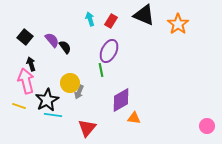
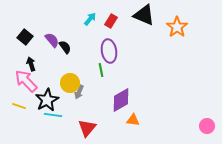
cyan arrow: rotated 56 degrees clockwise
orange star: moved 1 px left, 3 px down
purple ellipse: rotated 35 degrees counterclockwise
pink arrow: rotated 30 degrees counterclockwise
orange triangle: moved 1 px left, 2 px down
